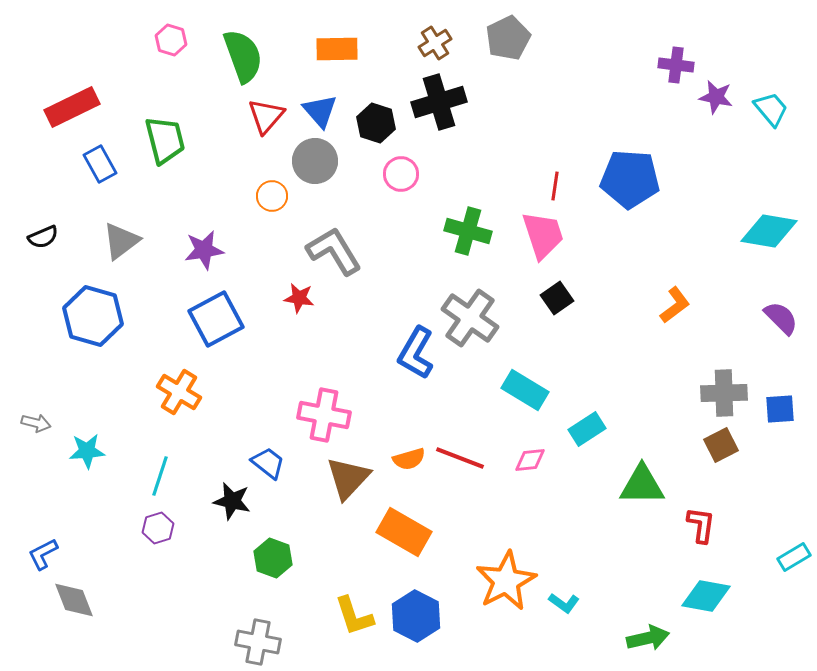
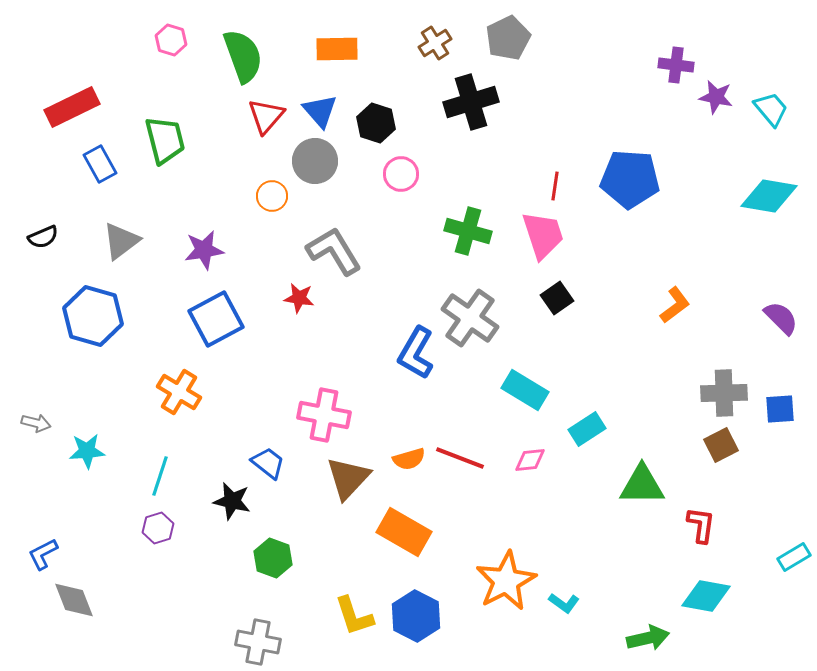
black cross at (439, 102): moved 32 px right
cyan diamond at (769, 231): moved 35 px up
